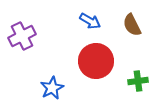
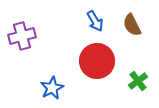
blue arrow: moved 5 px right; rotated 30 degrees clockwise
purple cross: rotated 12 degrees clockwise
red circle: moved 1 px right
green cross: rotated 30 degrees counterclockwise
